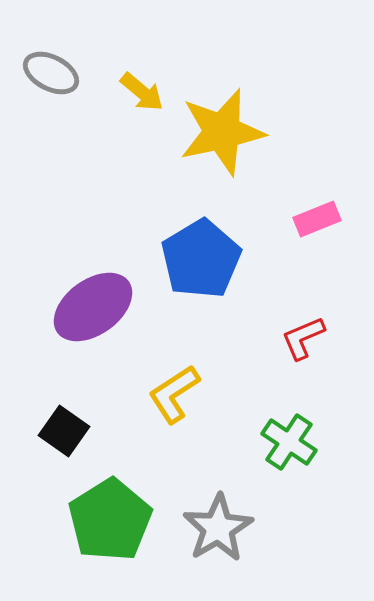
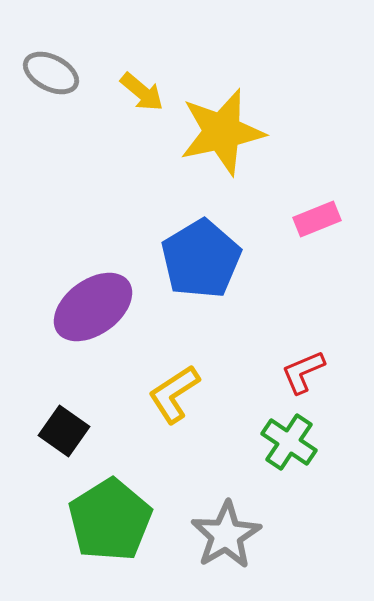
red L-shape: moved 34 px down
gray star: moved 8 px right, 7 px down
